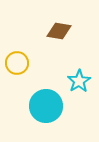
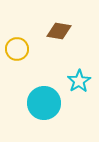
yellow circle: moved 14 px up
cyan circle: moved 2 px left, 3 px up
